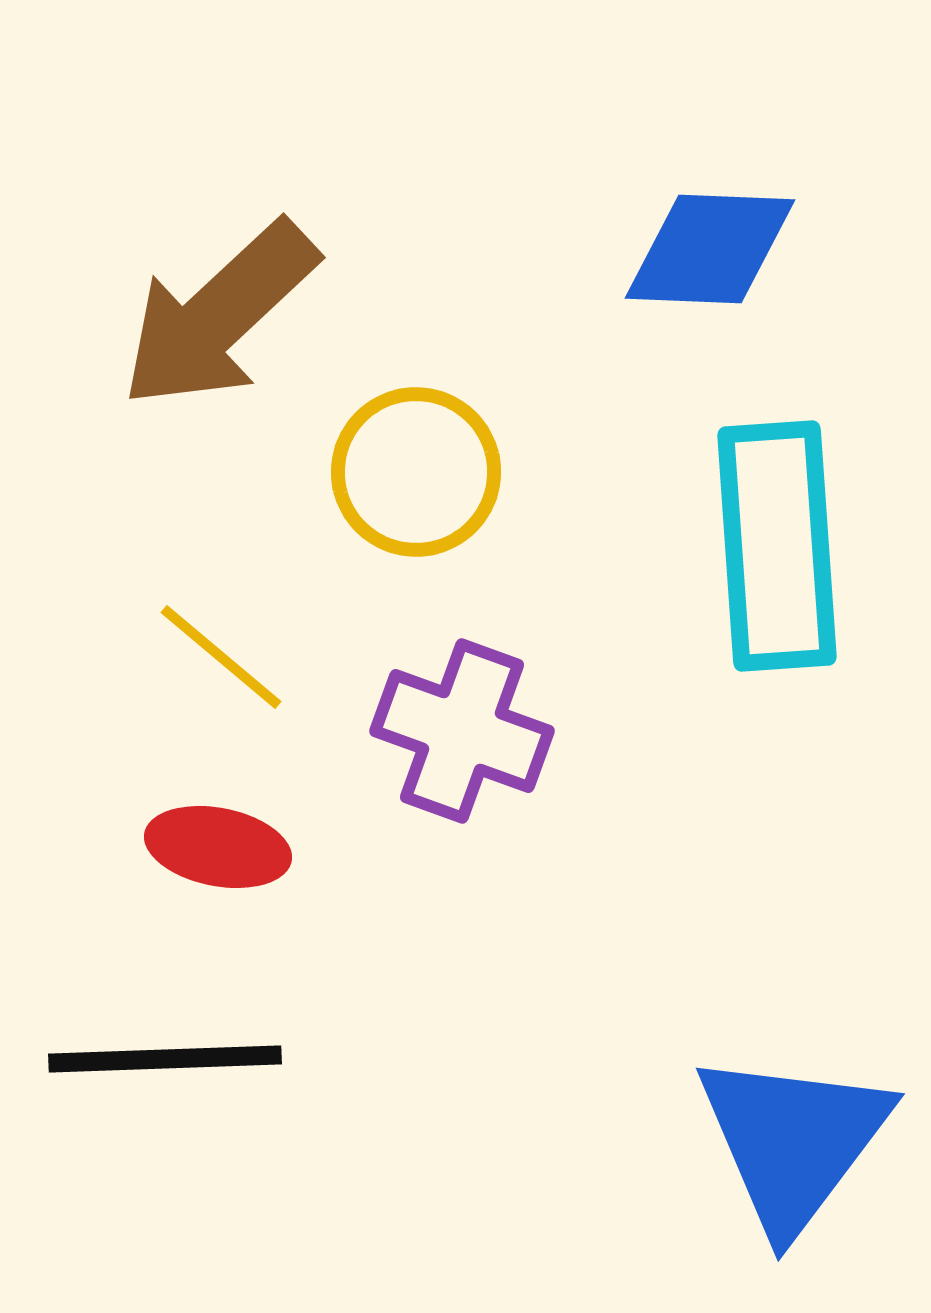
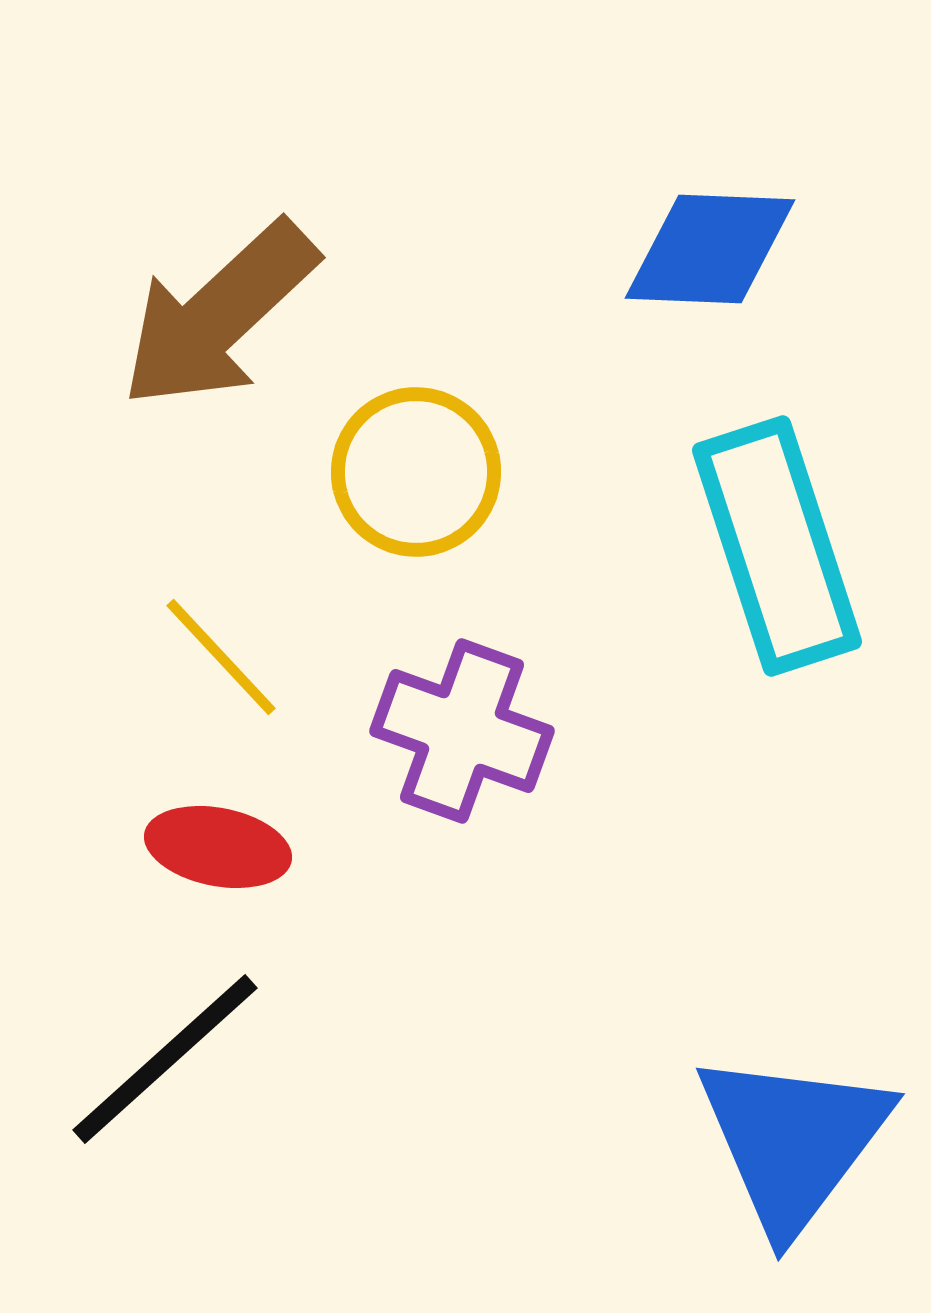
cyan rectangle: rotated 14 degrees counterclockwise
yellow line: rotated 7 degrees clockwise
black line: rotated 40 degrees counterclockwise
